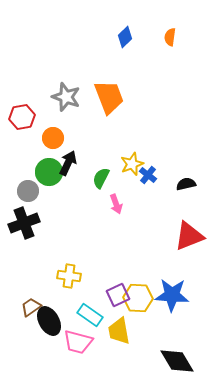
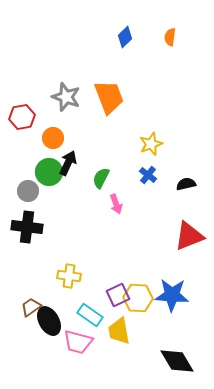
yellow star: moved 19 px right, 20 px up
black cross: moved 3 px right, 4 px down; rotated 28 degrees clockwise
